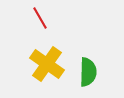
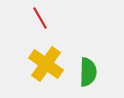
yellow cross: moved 1 px left
